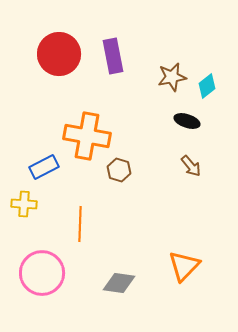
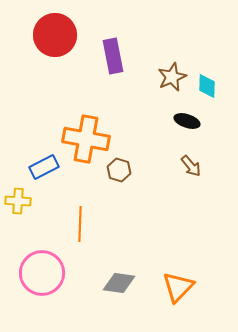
red circle: moved 4 px left, 19 px up
brown star: rotated 12 degrees counterclockwise
cyan diamond: rotated 50 degrees counterclockwise
orange cross: moved 1 px left, 3 px down
yellow cross: moved 6 px left, 3 px up
orange triangle: moved 6 px left, 21 px down
